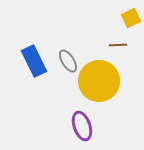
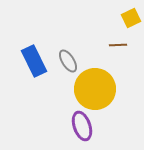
yellow circle: moved 4 px left, 8 px down
